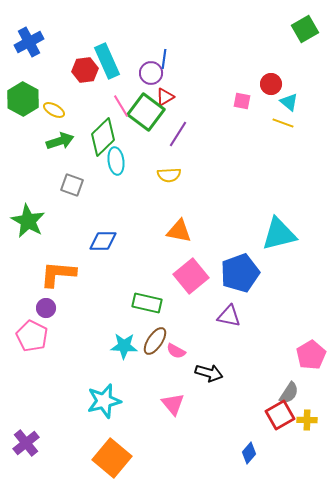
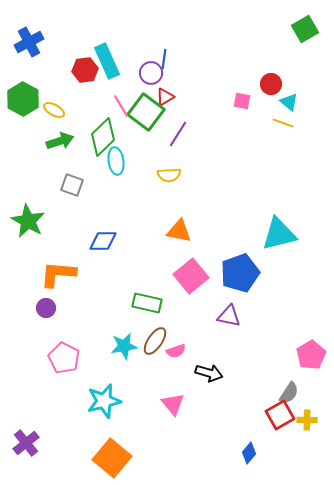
pink pentagon at (32, 336): moved 32 px right, 22 px down
cyan star at (124, 346): rotated 12 degrees counterclockwise
pink semicircle at (176, 351): rotated 48 degrees counterclockwise
